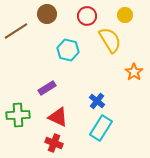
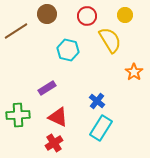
red cross: rotated 36 degrees clockwise
